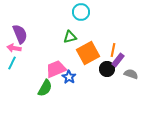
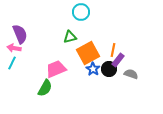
black circle: moved 2 px right
blue star: moved 24 px right, 8 px up
